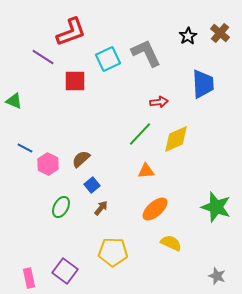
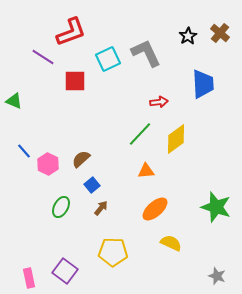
yellow diamond: rotated 12 degrees counterclockwise
blue line: moved 1 px left, 3 px down; rotated 21 degrees clockwise
